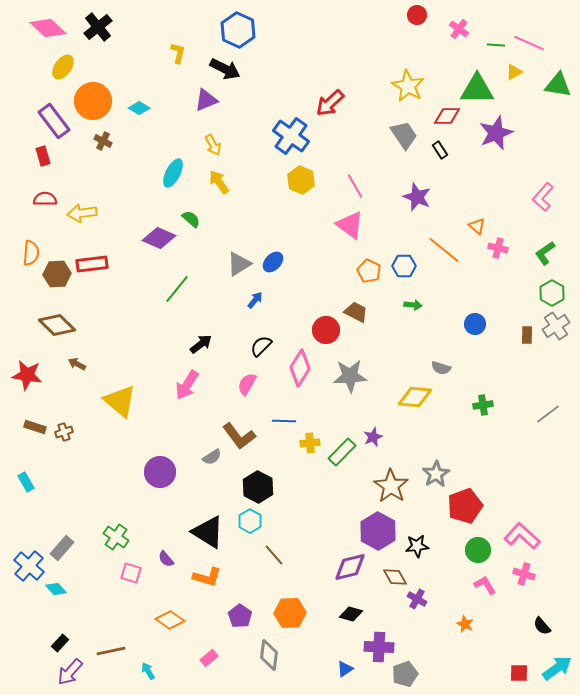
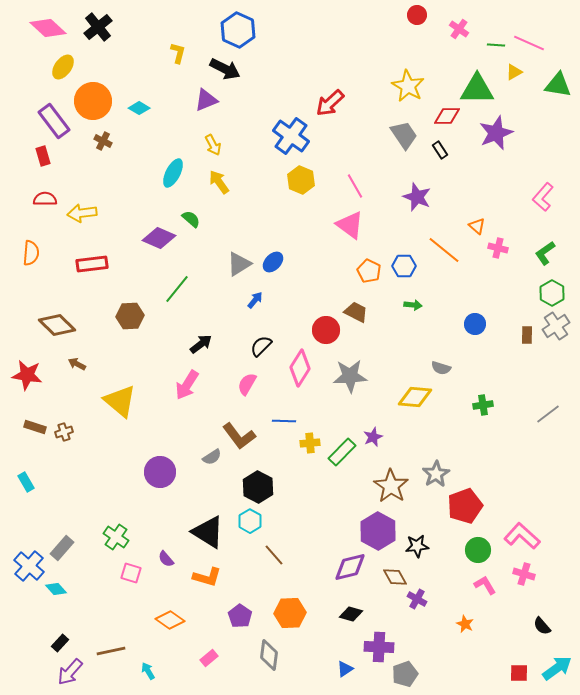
brown hexagon at (57, 274): moved 73 px right, 42 px down
